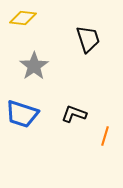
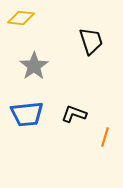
yellow diamond: moved 2 px left
black trapezoid: moved 3 px right, 2 px down
blue trapezoid: moved 5 px right; rotated 24 degrees counterclockwise
orange line: moved 1 px down
